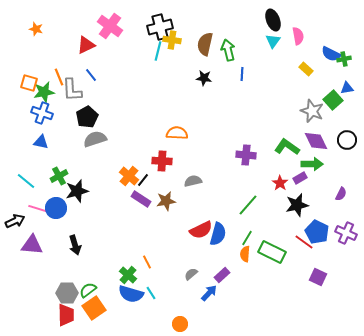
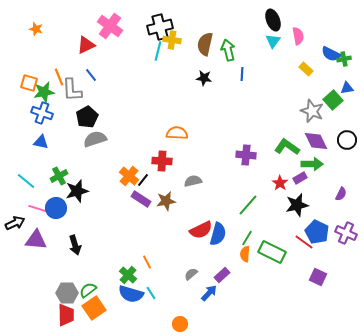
black arrow at (15, 221): moved 2 px down
purple triangle at (32, 245): moved 4 px right, 5 px up
